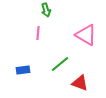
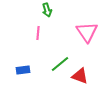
green arrow: moved 1 px right
pink triangle: moved 1 px right, 3 px up; rotated 25 degrees clockwise
red triangle: moved 7 px up
